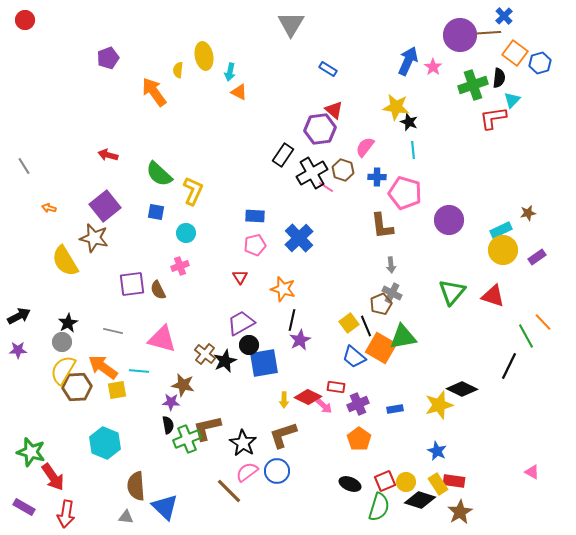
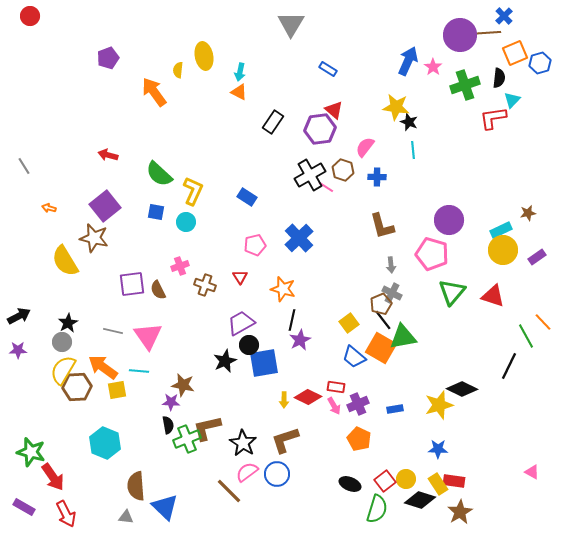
red circle at (25, 20): moved 5 px right, 4 px up
orange square at (515, 53): rotated 30 degrees clockwise
cyan arrow at (230, 72): moved 10 px right
green cross at (473, 85): moved 8 px left
black rectangle at (283, 155): moved 10 px left, 33 px up
black cross at (312, 173): moved 2 px left, 2 px down
pink pentagon at (405, 193): moved 27 px right, 61 px down
blue rectangle at (255, 216): moved 8 px left, 19 px up; rotated 30 degrees clockwise
brown L-shape at (382, 226): rotated 8 degrees counterclockwise
cyan circle at (186, 233): moved 11 px up
black line at (366, 326): moved 17 px right, 6 px up; rotated 15 degrees counterclockwise
pink triangle at (162, 339): moved 14 px left, 3 px up; rotated 40 degrees clockwise
brown cross at (205, 354): moved 69 px up; rotated 20 degrees counterclockwise
pink arrow at (324, 406): moved 10 px right; rotated 18 degrees clockwise
brown L-shape at (283, 435): moved 2 px right, 5 px down
orange pentagon at (359, 439): rotated 10 degrees counterclockwise
blue star at (437, 451): moved 1 px right, 2 px up; rotated 24 degrees counterclockwise
blue circle at (277, 471): moved 3 px down
red square at (385, 481): rotated 15 degrees counterclockwise
yellow circle at (406, 482): moved 3 px up
green semicircle at (379, 507): moved 2 px left, 2 px down
red arrow at (66, 514): rotated 36 degrees counterclockwise
